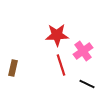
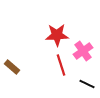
brown rectangle: moved 1 px left, 1 px up; rotated 63 degrees counterclockwise
